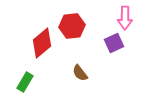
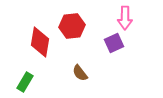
red diamond: moved 2 px left, 1 px up; rotated 40 degrees counterclockwise
